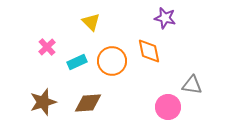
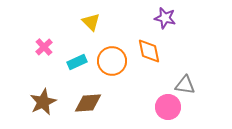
pink cross: moved 3 px left
gray triangle: moved 7 px left
brown star: rotated 8 degrees counterclockwise
